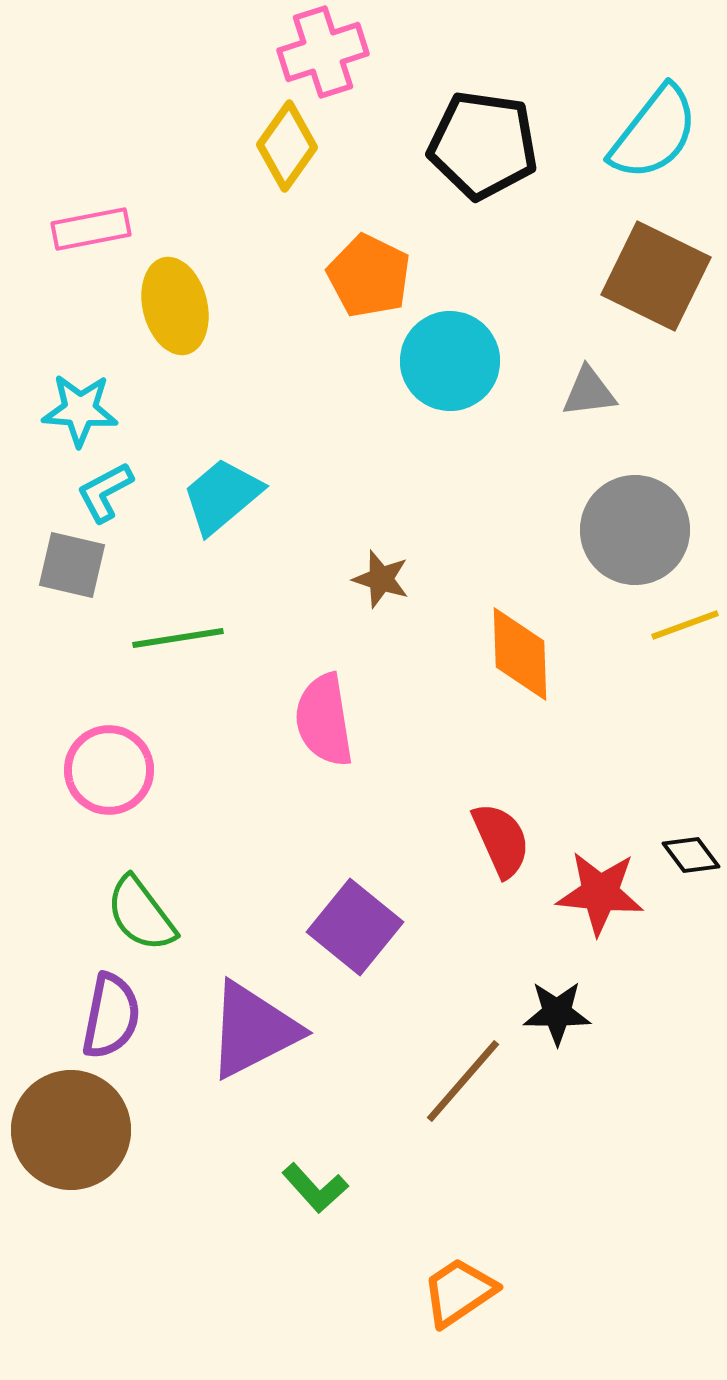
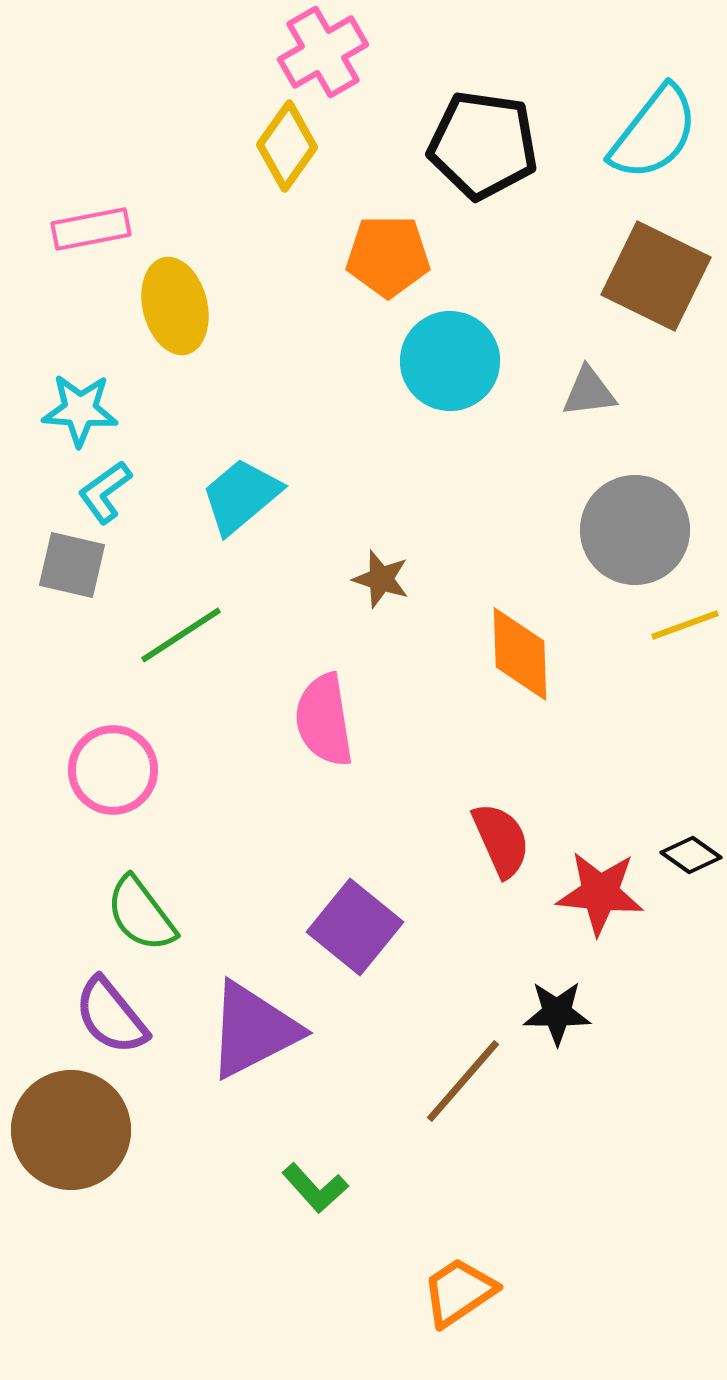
pink cross: rotated 12 degrees counterclockwise
orange pentagon: moved 19 px right, 20 px up; rotated 26 degrees counterclockwise
cyan L-shape: rotated 8 degrees counterclockwise
cyan trapezoid: moved 19 px right
green line: moved 3 px right, 3 px up; rotated 24 degrees counterclockwise
pink circle: moved 4 px right
black diamond: rotated 18 degrees counterclockwise
purple semicircle: rotated 130 degrees clockwise
